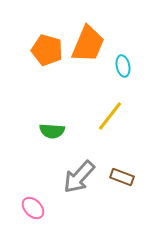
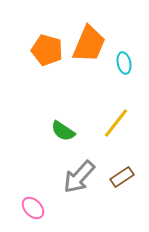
orange trapezoid: moved 1 px right
cyan ellipse: moved 1 px right, 3 px up
yellow line: moved 6 px right, 7 px down
green semicircle: moved 11 px right; rotated 30 degrees clockwise
brown rectangle: rotated 55 degrees counterclockwise
